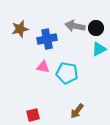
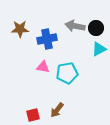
brown star: rotated 12 degrees clockwise
cyan pentagon: rotated 20 degrees counterclockwise
brown arrow: moved 20 px left, 1 px up
